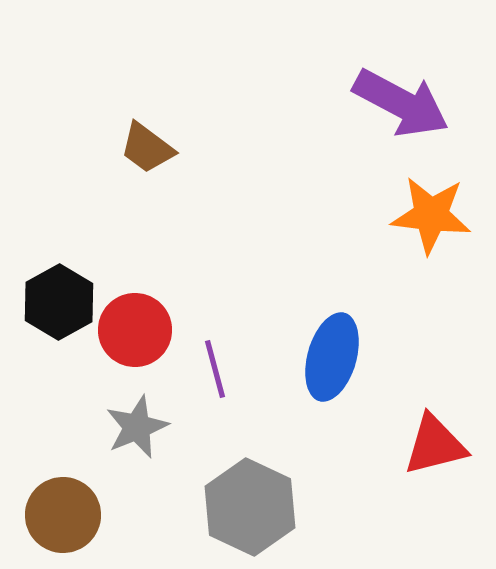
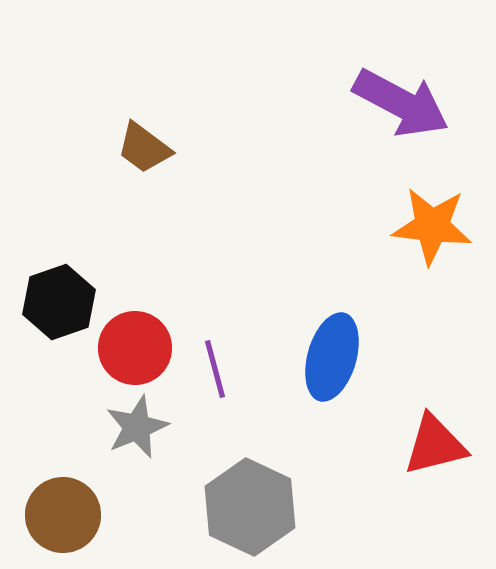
brown trapezoid: moved 3 px left
orange star: moved 1 px right, 11 px down
black hexagon: rotated 10 degrees clockwise
red circle: moved 18 px down
